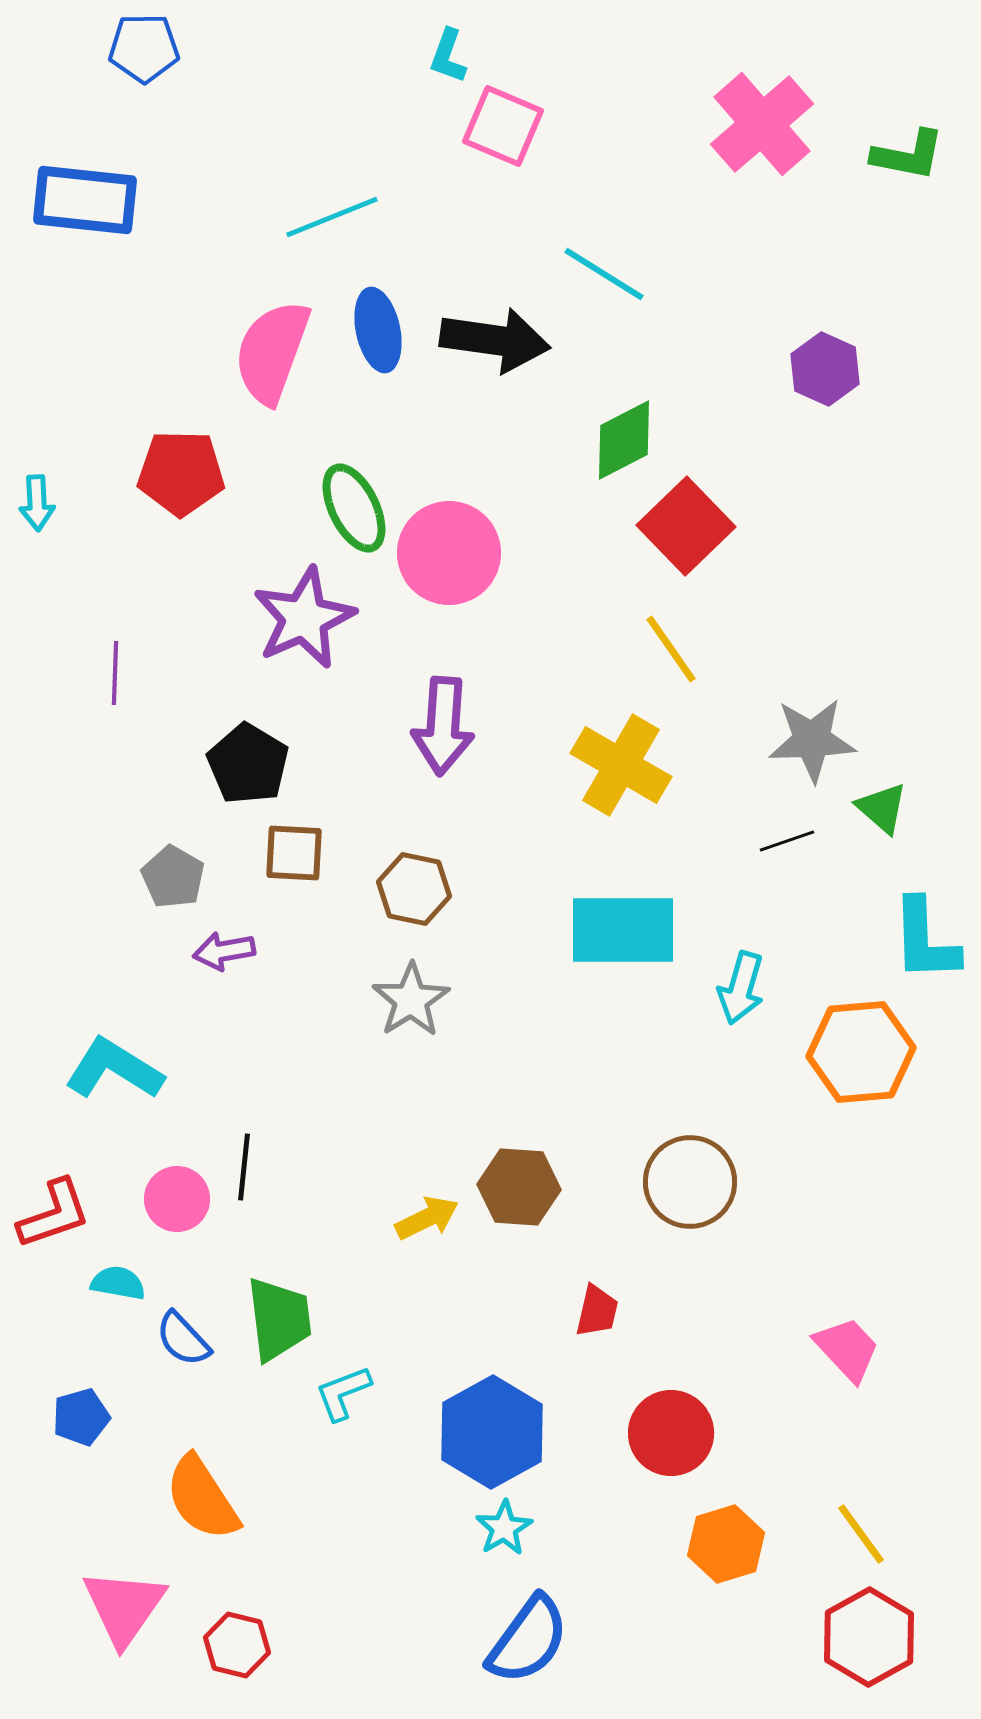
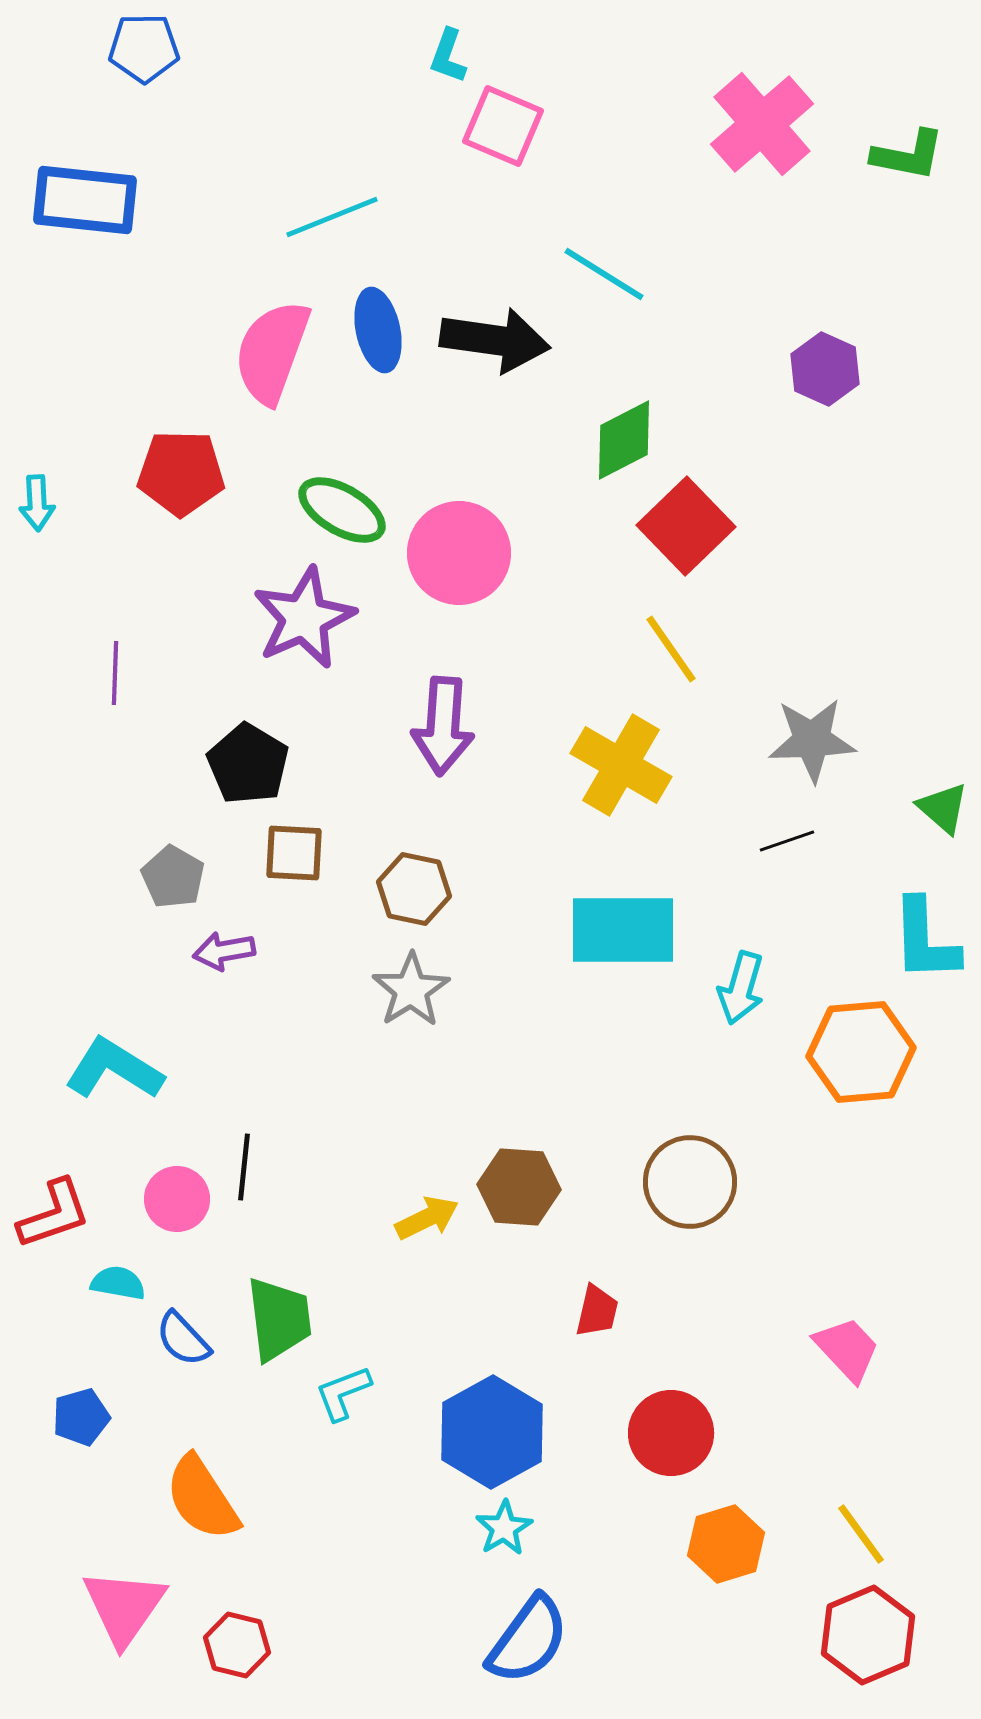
green ellipse at (354, 508): moved 12 px left, 2 px down; rotated 34 degrees counterclockwise
pink circle at (449, 553): moved 10 px right
green triangle at (882, 808): moved 61 px right
gray star at (411, 1000): moved 10 px up
red hexagon at (869, 1637): moved 1 px left, 2 px up; rotated 6 degrees clockwise
